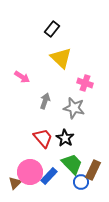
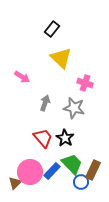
gray arrow: moved 2 px down
blue rectangle: moved 3 px right, 5 px up
